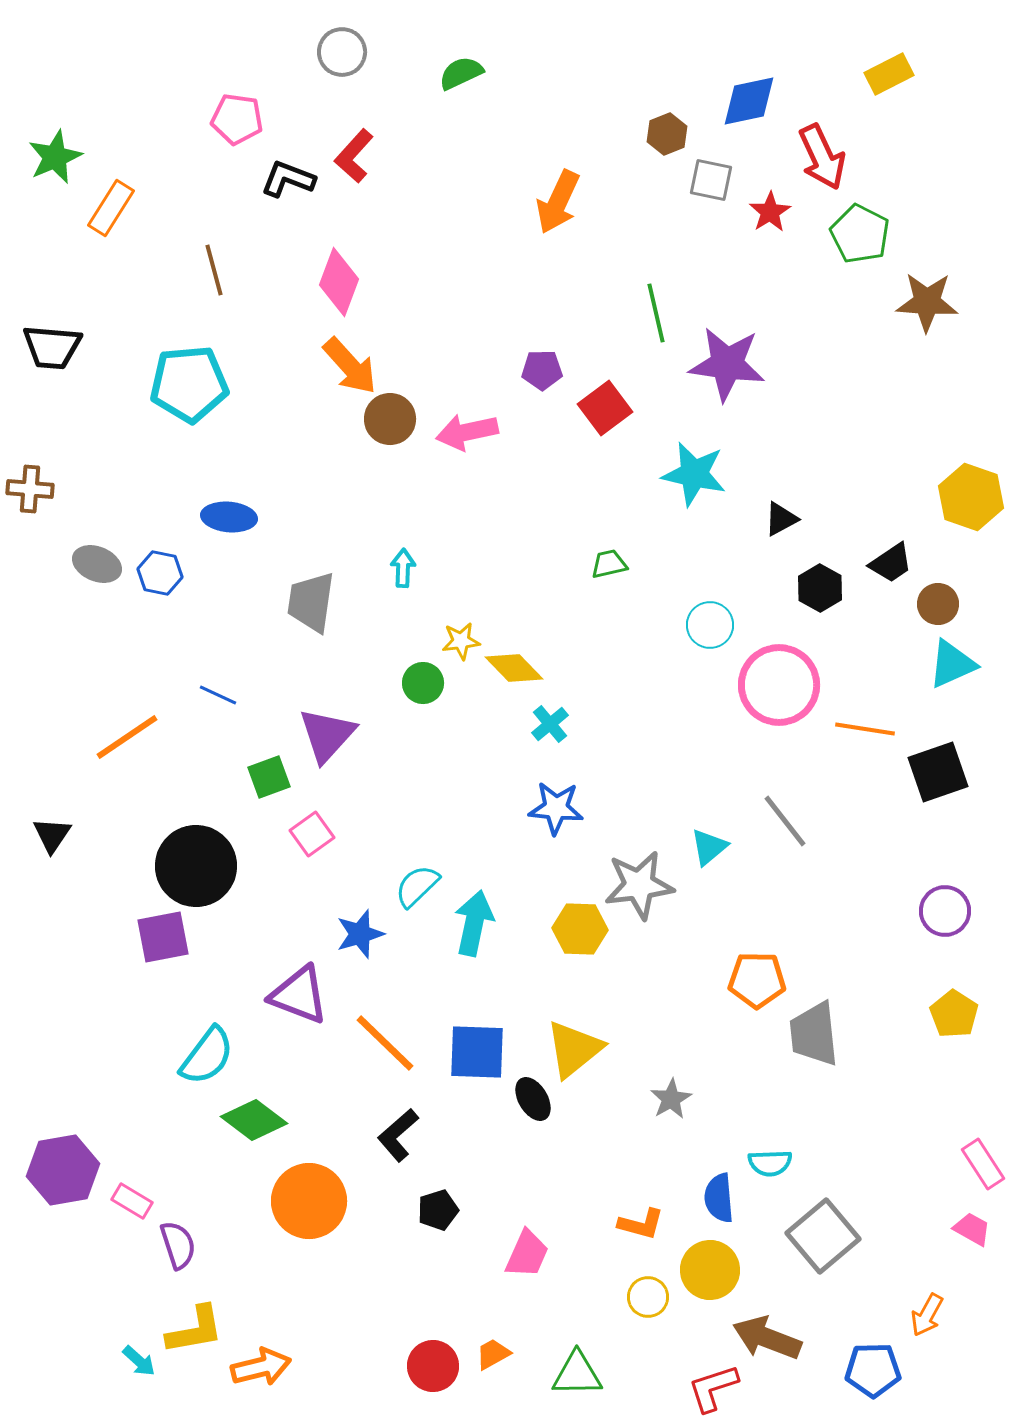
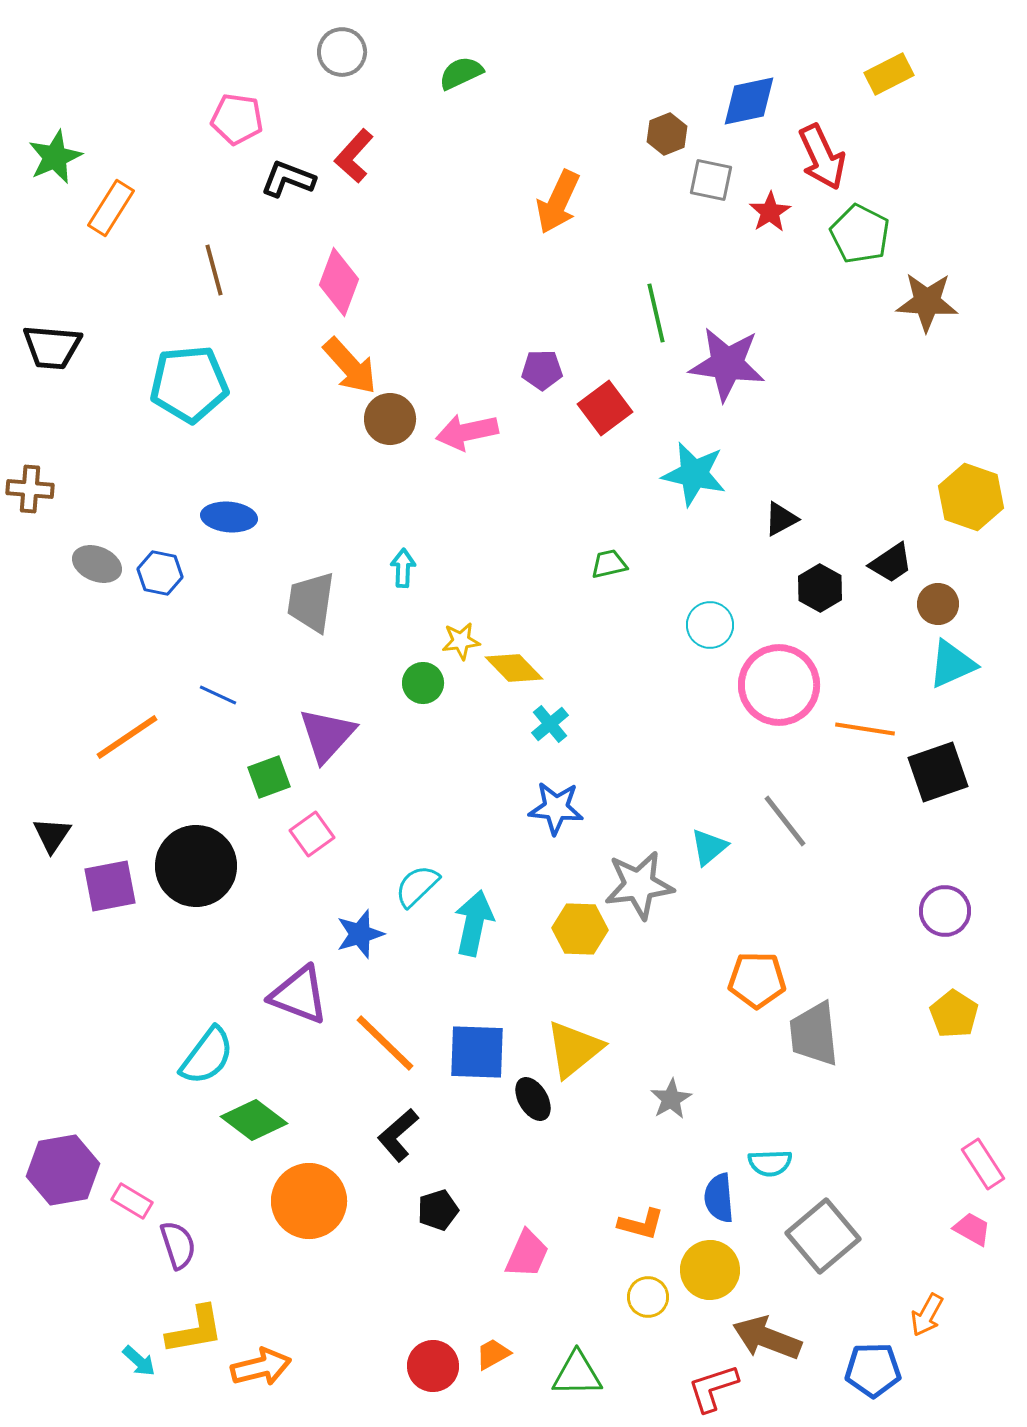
purple square at (163, 937): moved 53 px left, 51 px up
